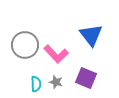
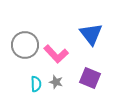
blue triangle: moved 1 px up
purple square: moved 4 px right
